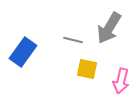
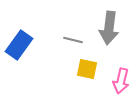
gray arrow: rotated 24 degrees counterclockwise
blue rectangle: moved 4 px left, 7 px up
